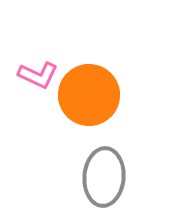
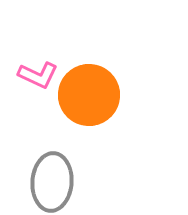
gray ellipse: moved 52 px left, 5 px down
